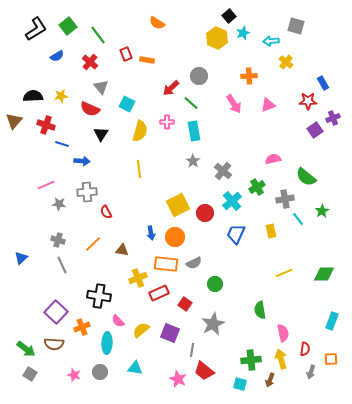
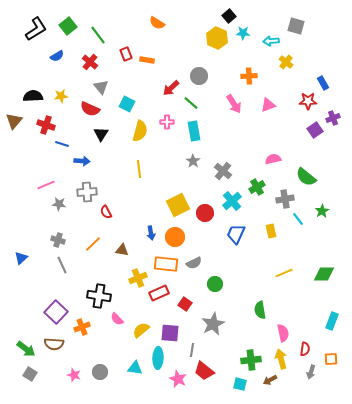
cyan star at (243, 33): rotated 24 degrees clockwise
pink semicircle at (118, 321): moved 1 px left, 2 px up
purple square at (170, 333): rotated 18 degrees counterclockwise
cyan ellipse at (107, 343): moved 51 px right, 15 px down
brown arrow at (270, 380): rotated 40 degrees clockwise
